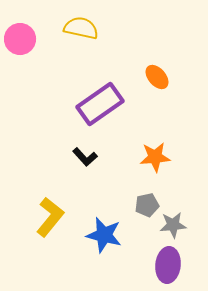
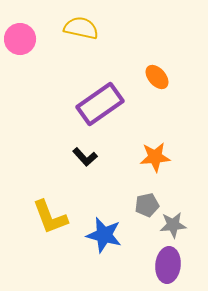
yellow L-shape: rotated 120 degrees clockwise
